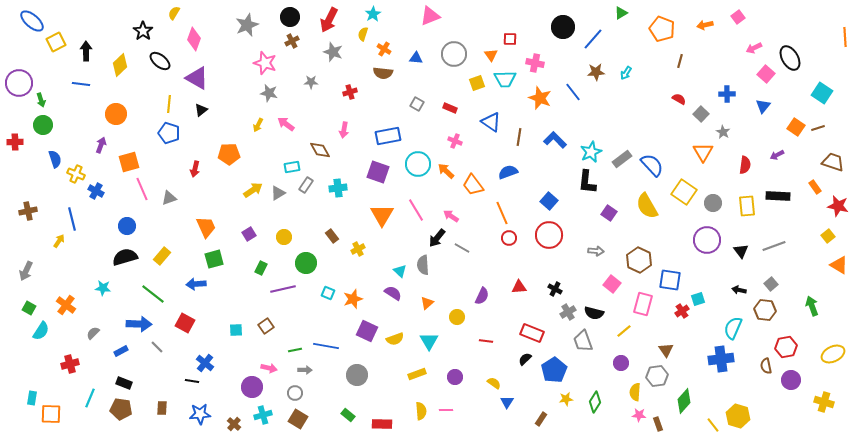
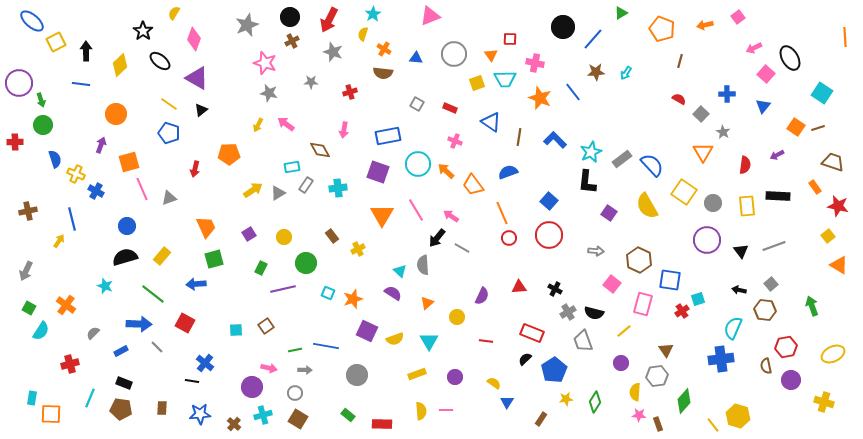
yellow line at (169, 104): rotated 60 degrees counterclockwise
cyan star at (103, 288): moved 2 px right, 2 px up; rotated 14 degrees clockwise
